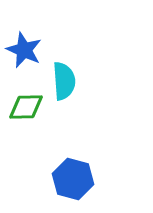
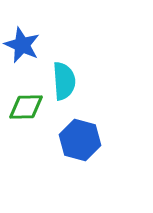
blue star: moved 2 px left, 5 px up
blue hexagon: moved 7 px right, 39 px up
